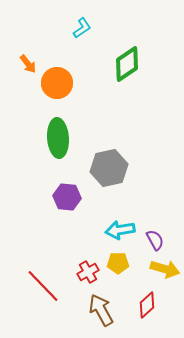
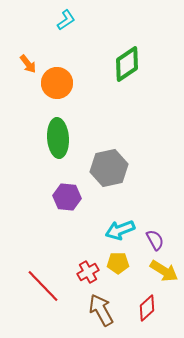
cyan L-shape: moved 16 px left, 8 px up
cyan arrow: rotated 12 degrees counterclockwise
yellow arrow: moved 1 px left, 2 px down; rotated 16 degrees clockwise
red diamond: moved 3 px down
